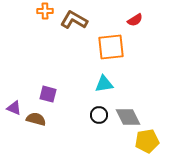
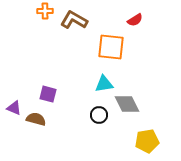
orange square: rotated 12 degrees clockwise
gray diamond: moved 1 px left, 13 px up
